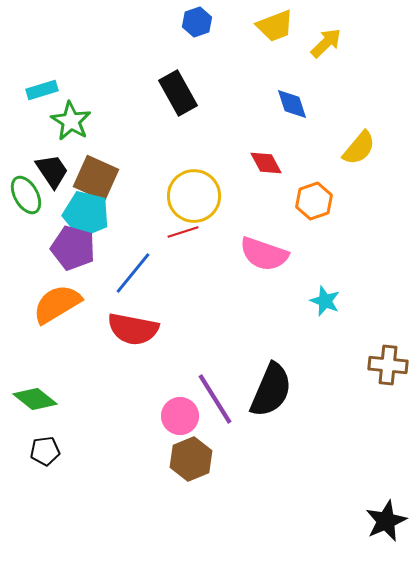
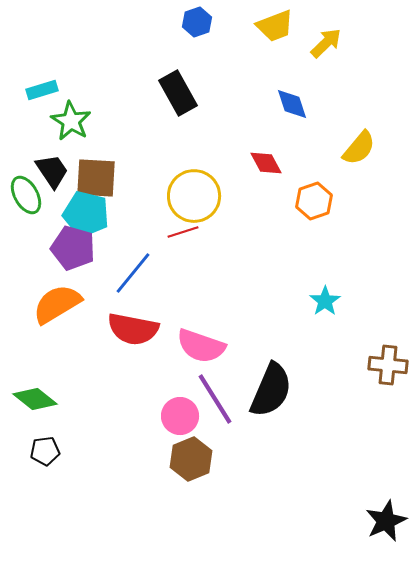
brown square: rotated 21 degrees counterclockwise
pink semicircle: moved 63 px left, 92 px down
cyan star: rotated 16 degrees clockwise
